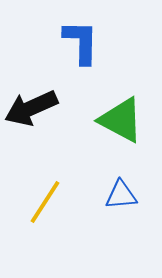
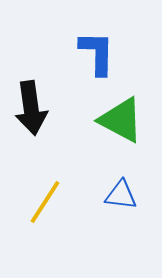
blue L-shape: moved 16 px right, 11 px down
black arrow: rotated 74 degrees counterclockwise
blue triangle: rotated 12 degrees clockwise
